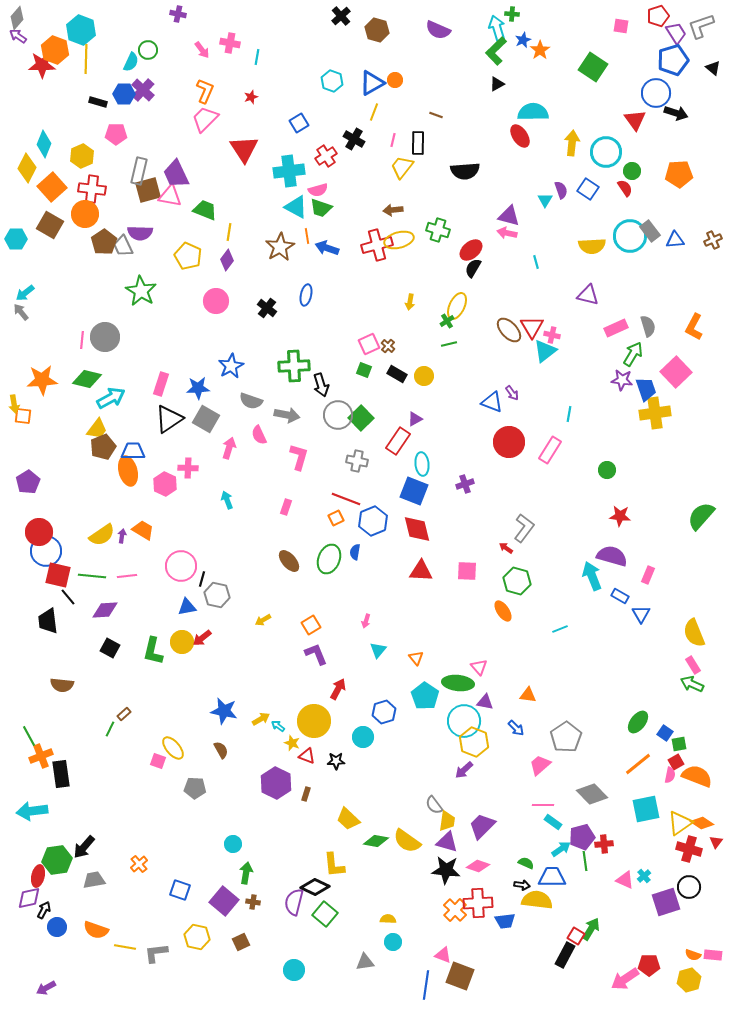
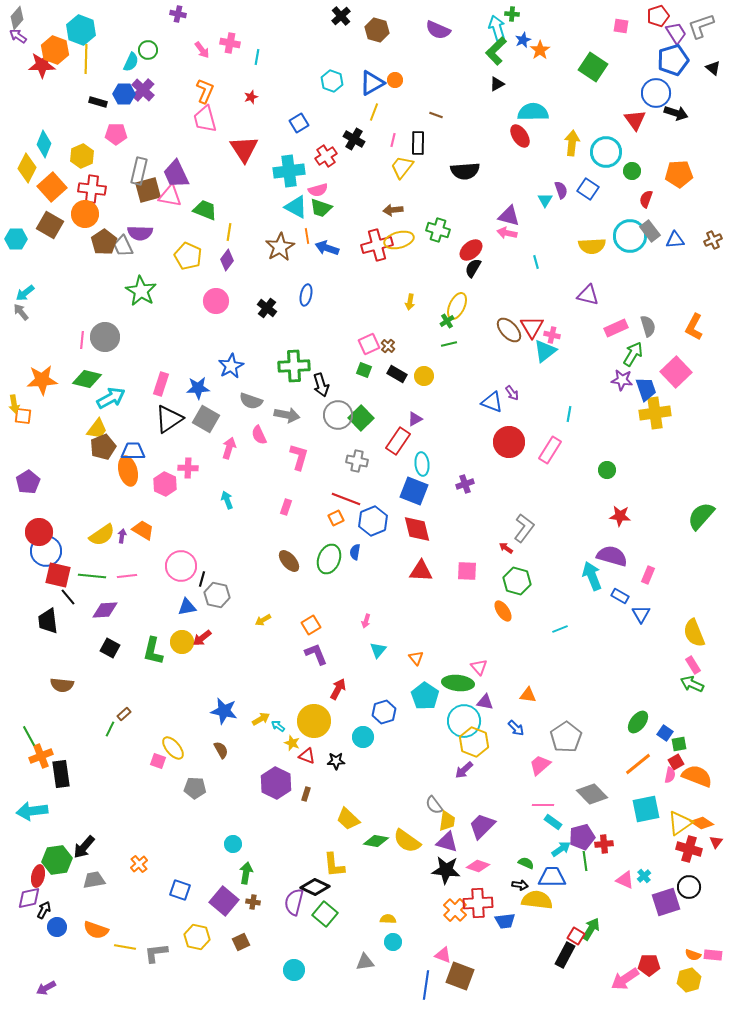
pink trapezoid at (205, 119): rotated 60 degrees counterclockwise
red semicircle at (625, 188): moved 21 px right, 11 px down; rotated 126 degrees counterclockwise
black arrow at (522, 885): moved 2 px left
